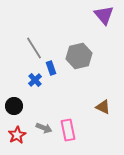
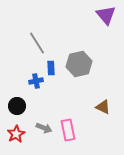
purple triangle: moved 2 px right
gray line: moved 3 px right, 5 px up
gray hexagon: moved 8 px down
blue rectangle: rotated 16 degrees clockwise
blue cross: moved 1 px right, 1 px down; rotated 32 degrees clockwise
black circle: moved 3 px right
red star: moved 1 px left, 1 px up
